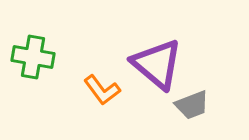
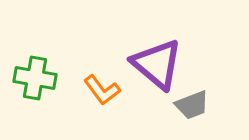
green cross: moved 2 px right, 21 px down
